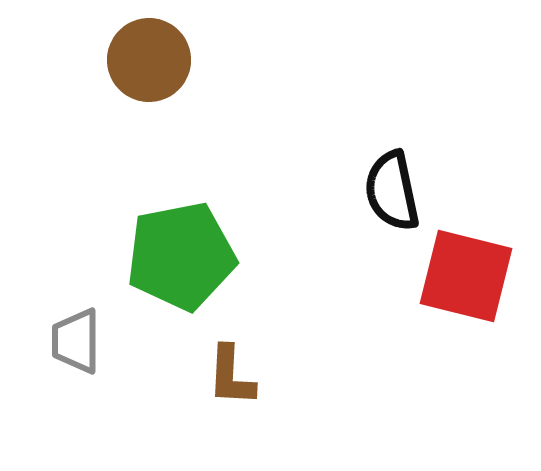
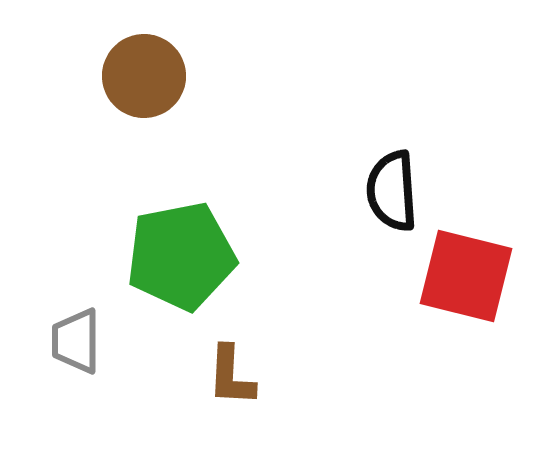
brown circle: moved 5 px left, 16 px down
black semicircle: rotated 8 degrees clockwise
